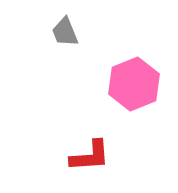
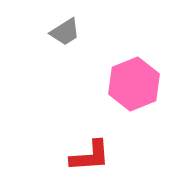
gray trapezoid: rotated 100 degrees counterclockwise
